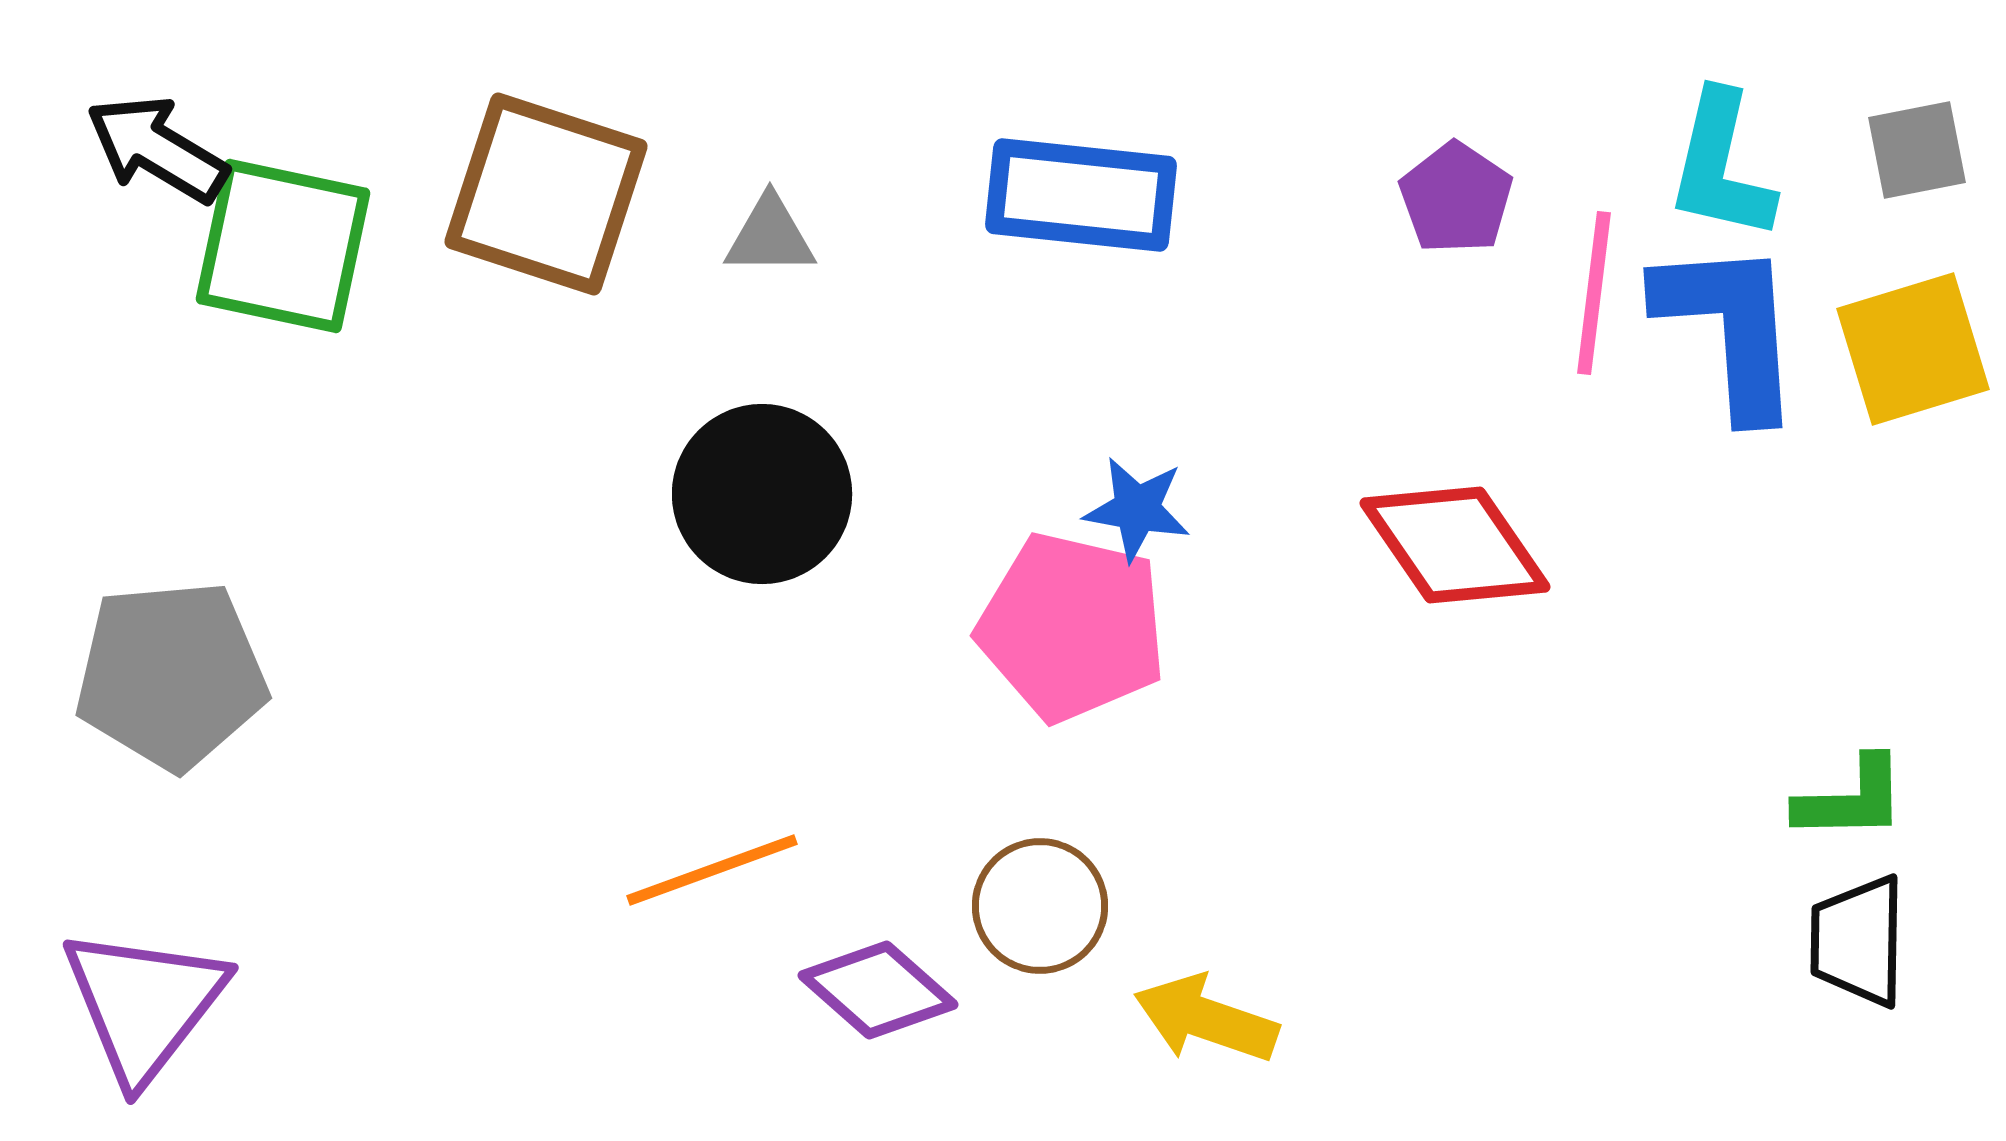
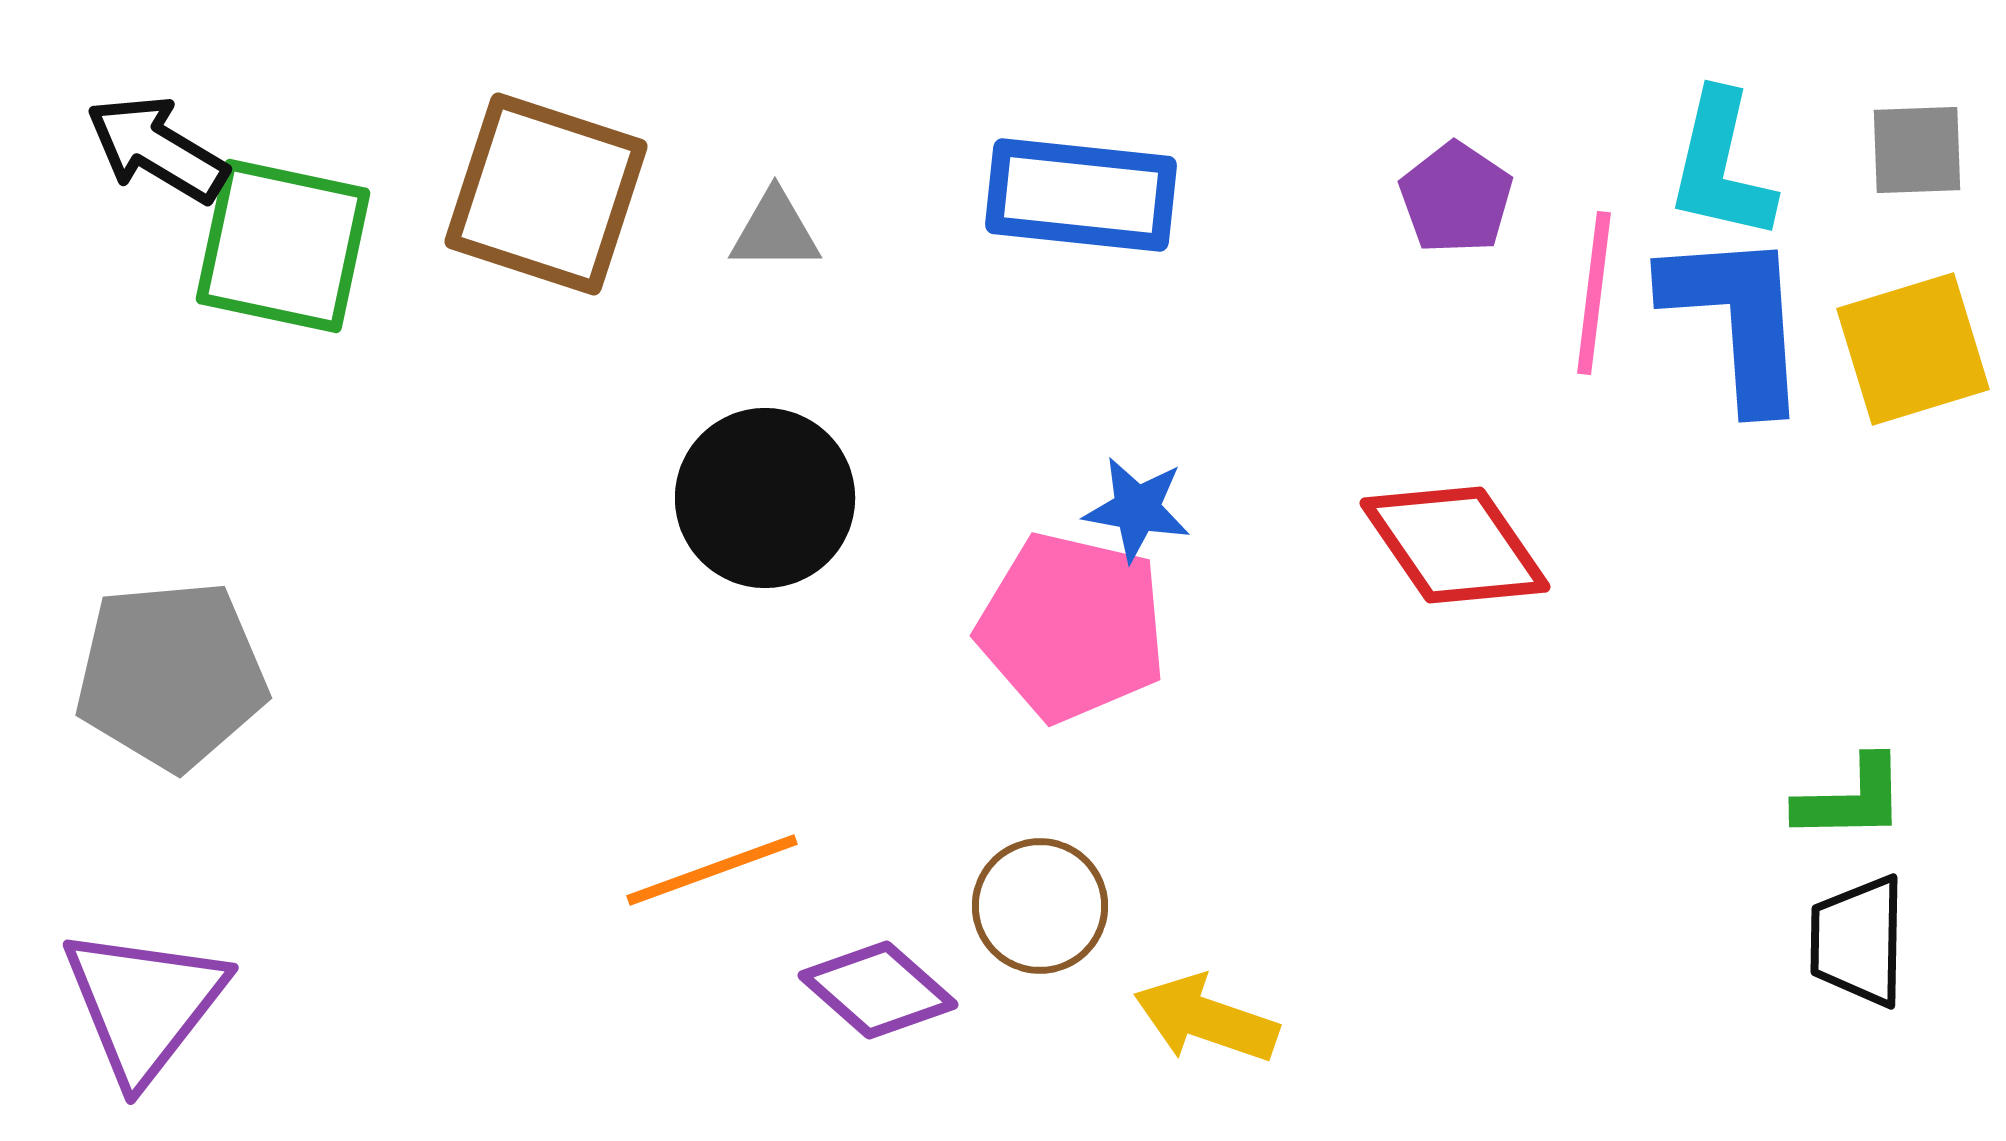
gray square: rotated 9 degrees clockwise
gray triangle: moved 5 px right, 5 px up
blue L-shape: moved 7 px right, 9 px up
black circle: moved 3 px right, 4 px down
